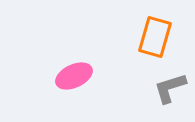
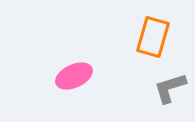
orange rectangle: moved 2 px left
